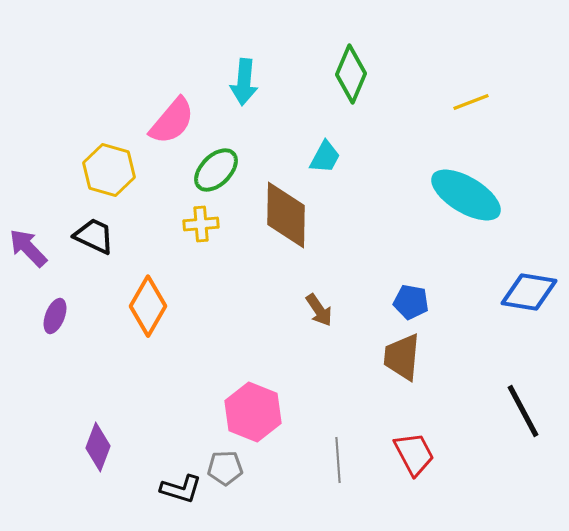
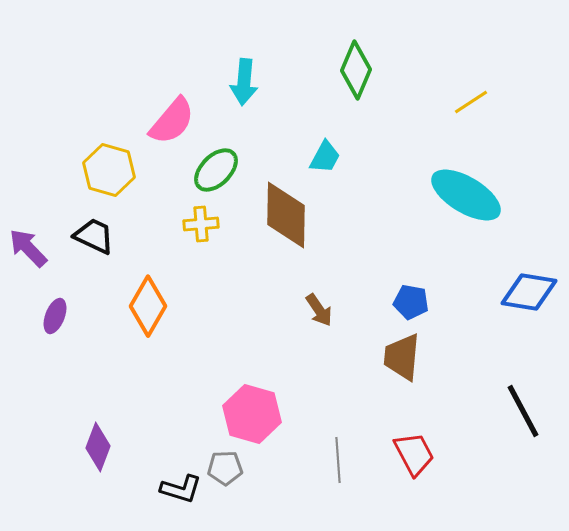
green diamond: moved 5 px right, 4 px up
yellow line: rotated 12 degrees counterclockwise
pink hexagon: moved 1 px left, 2 px down; rotated 6 degrees counterclockwise
